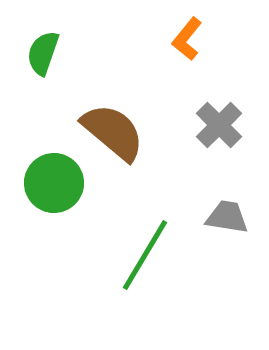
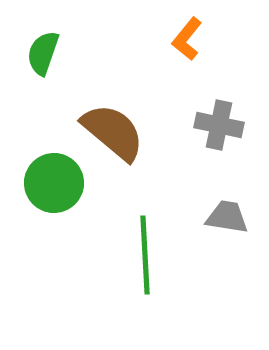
gray cross: rotated 33 degrees counterclockwise
green line: rotated 34 degrees counterclockwise
